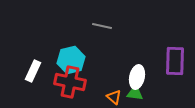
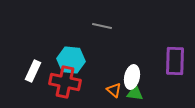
cyan hexagon: rotated 20 degrees clockwise
white ellipse: moved 5 px left
red cross: moved 5 px left
orange triangle: moved 7 px up
